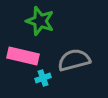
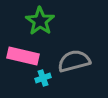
green star: rotated 16 degrees clockwise
gray semicircle: moved 1 px down
